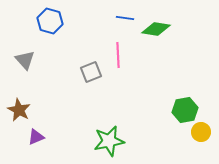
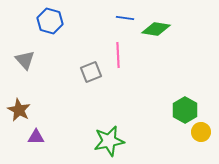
green hexagon: rotated 20 degrees counterclockwise
purple triangle: rotated 24 degrees clockwise
